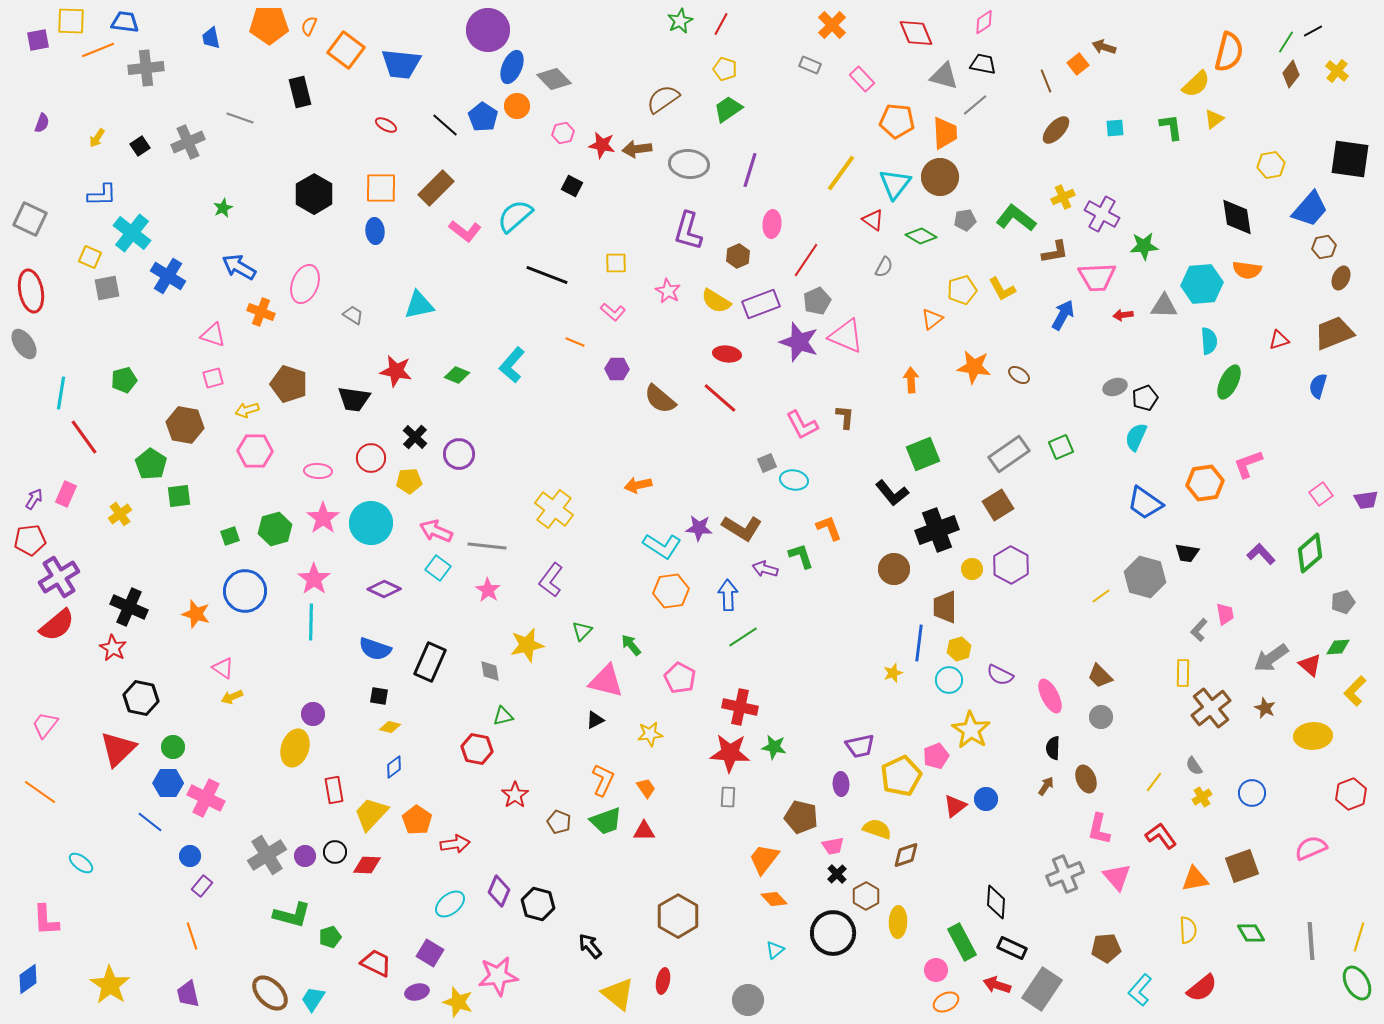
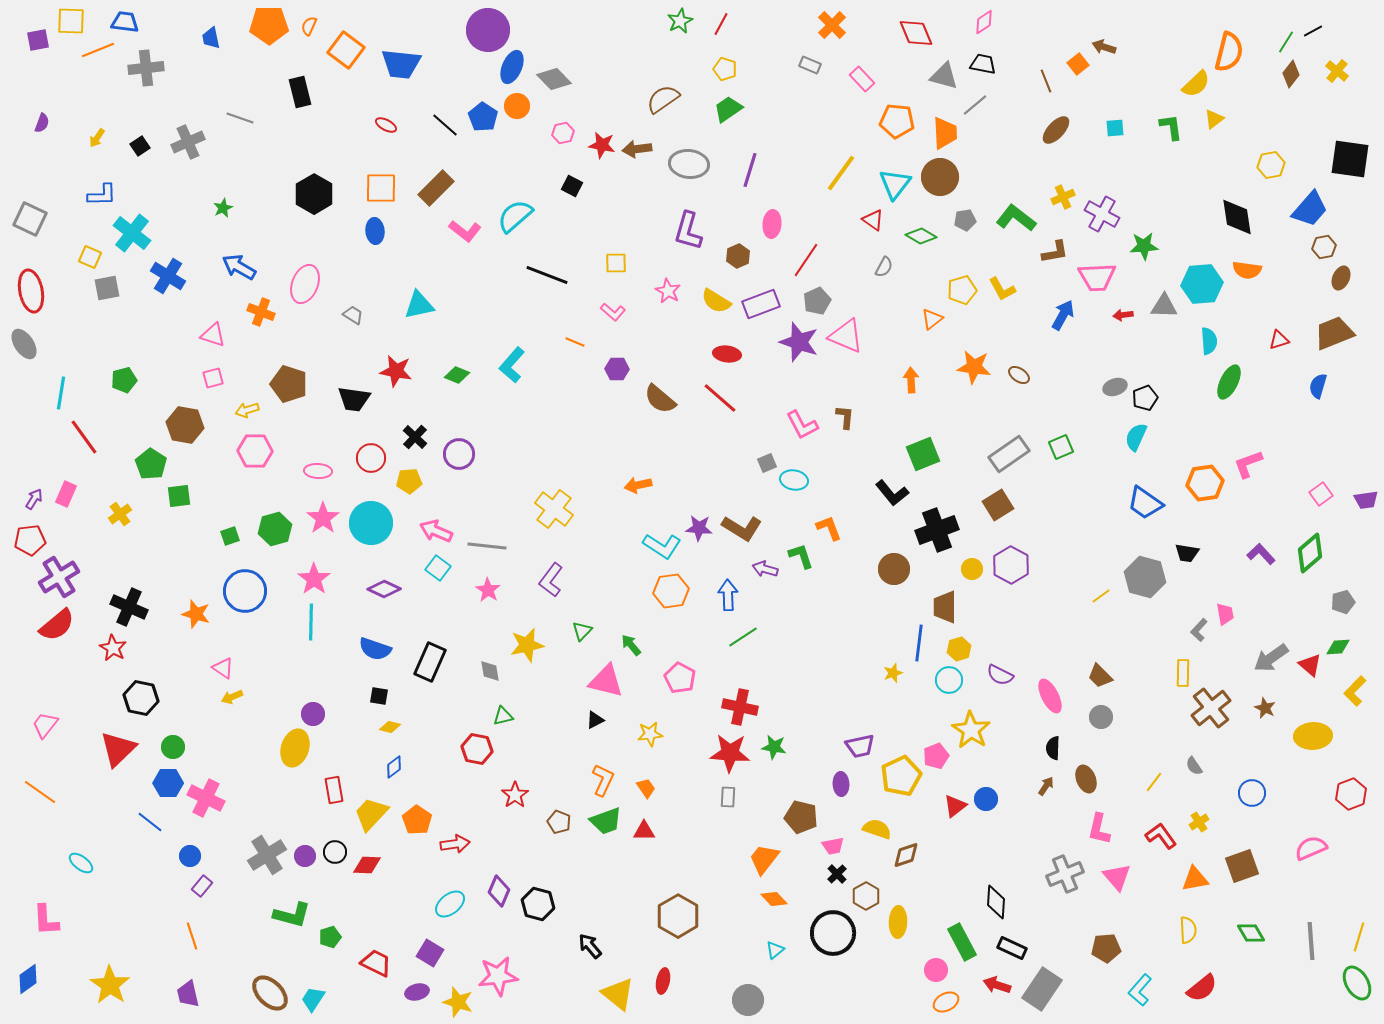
yellow cross at (1202, 797): moved 3 px left, 25 px down
